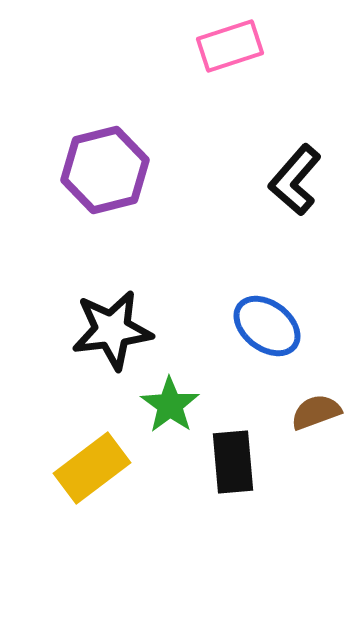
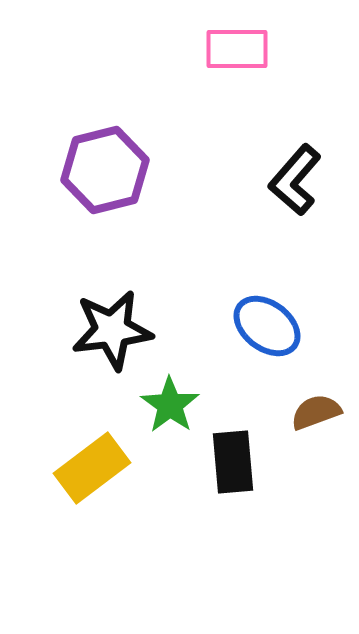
pink rectangle: moved 7 px right, 3 px down; rotated 18 degrees clockwise
